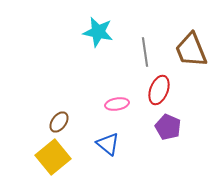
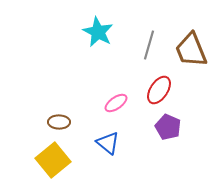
cyan star: rotated 16 degrees clockwise
gray line: moved 4 px right, 7 px up; rotated 24 degrees clockwise
red ellipse: rotated 12 degrees clockwise
pink ellipse: moved 1 px left, 1 px up; rotated 25 degrees counterclockwise
brown ellipse: rotated 55 degrees clockwise
blue triangle: moved 1 px up
yellow square: moved 3 px down
